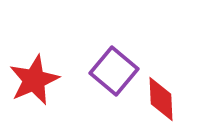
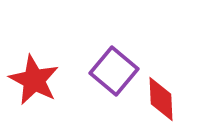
red star: rotated 21 degrees counterclockwise
